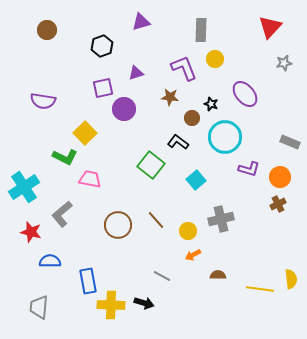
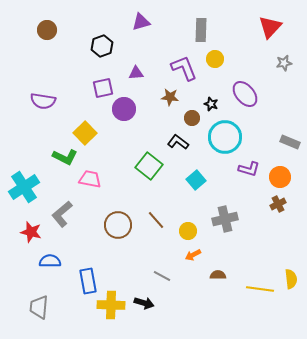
purple triangle at (136, 73): rotated 14 degrees clockwise
green square at (151, 165): moved 2 px left, 1 px down
gray cross at (221, 219): moved 4 px right
